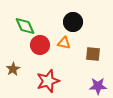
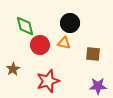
black circle: moved 3 px left, 1 px down
green diamond: rotated 10 degrees clockwise
